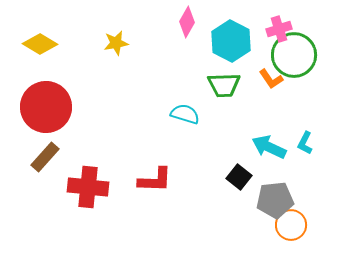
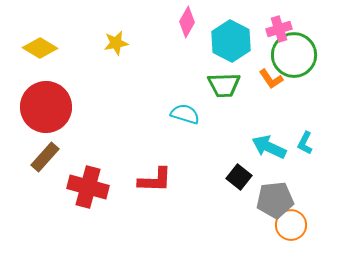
yellow diamond: moved 4 px down
red cross: rotated 9 degrees clockwise
